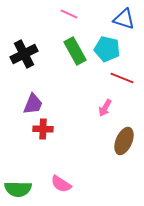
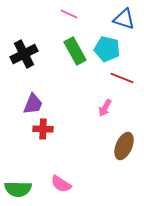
brown ellipse: moved 5 px down
